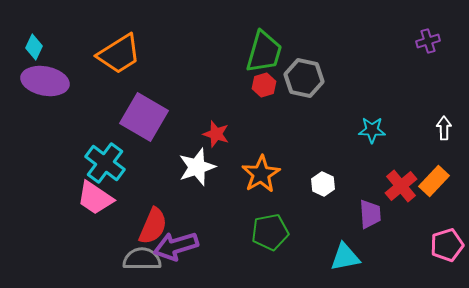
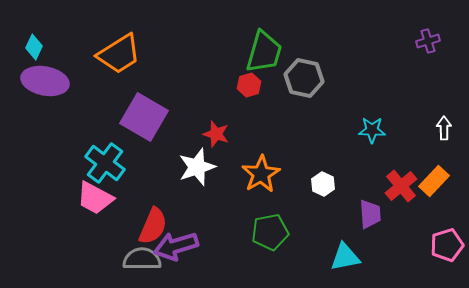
red hexagon: moved 15 px left
pink trapezoid: rotated 6 degrees counterclockwise
